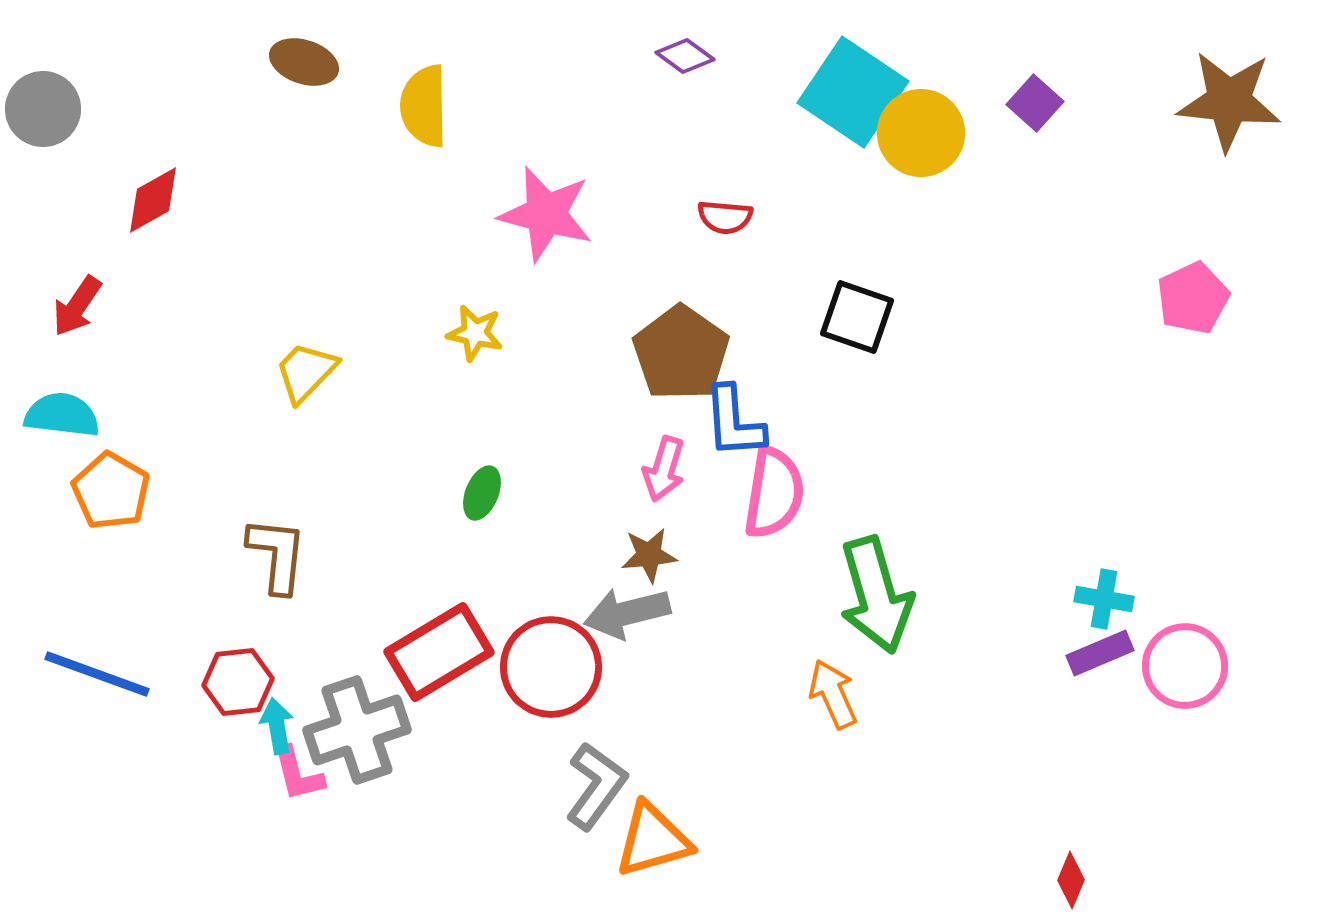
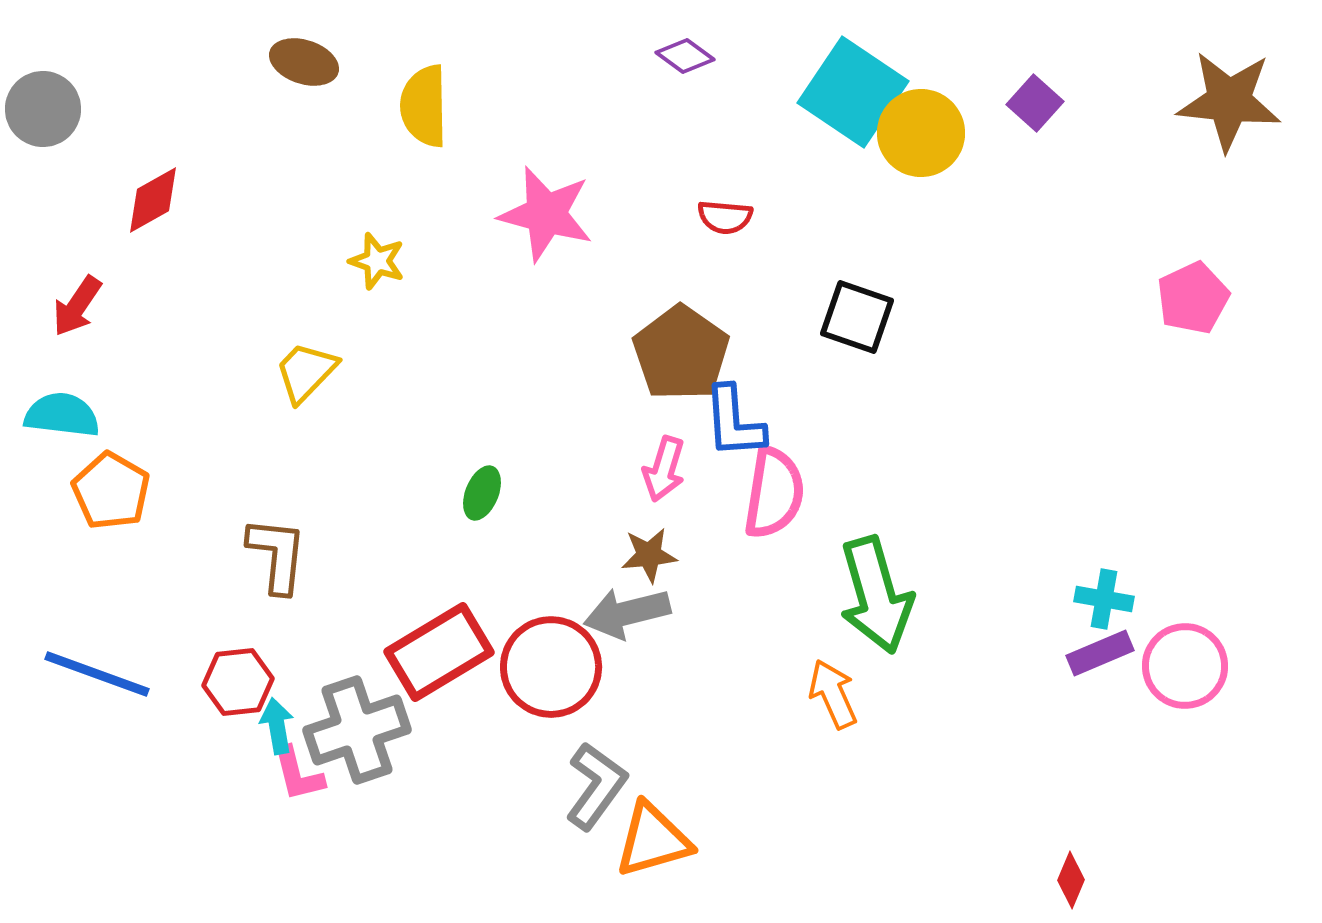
yellow star at (475, 333): moved 98 px left, 72 px up; rotated 6 degrees clockwise
